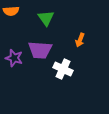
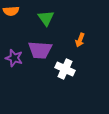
white cross: moved 2 px right
